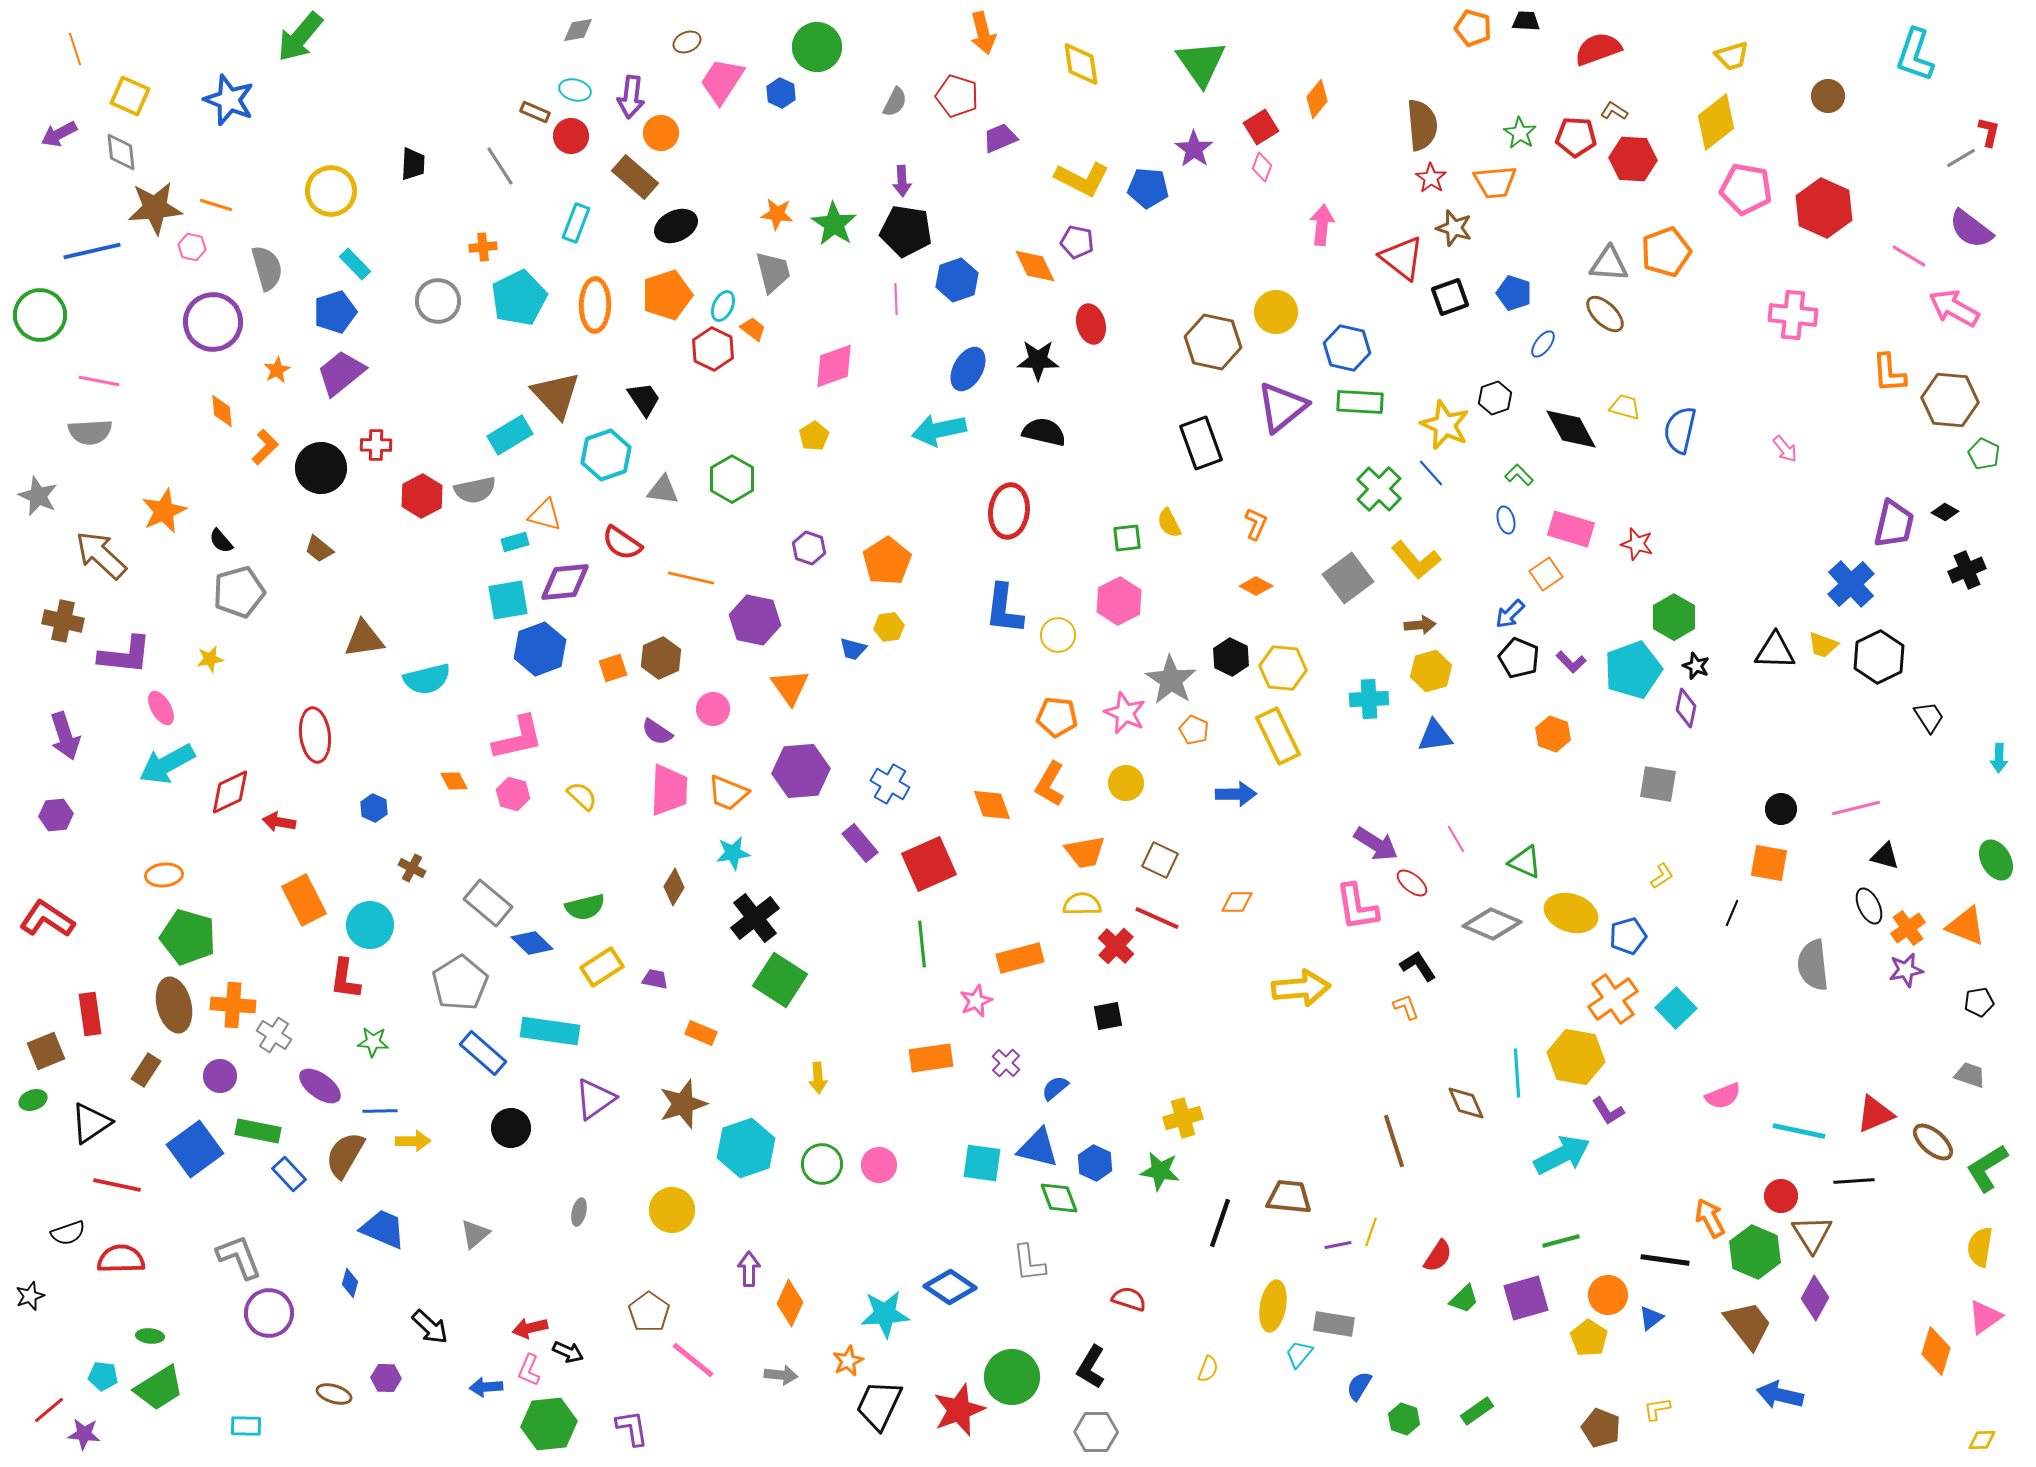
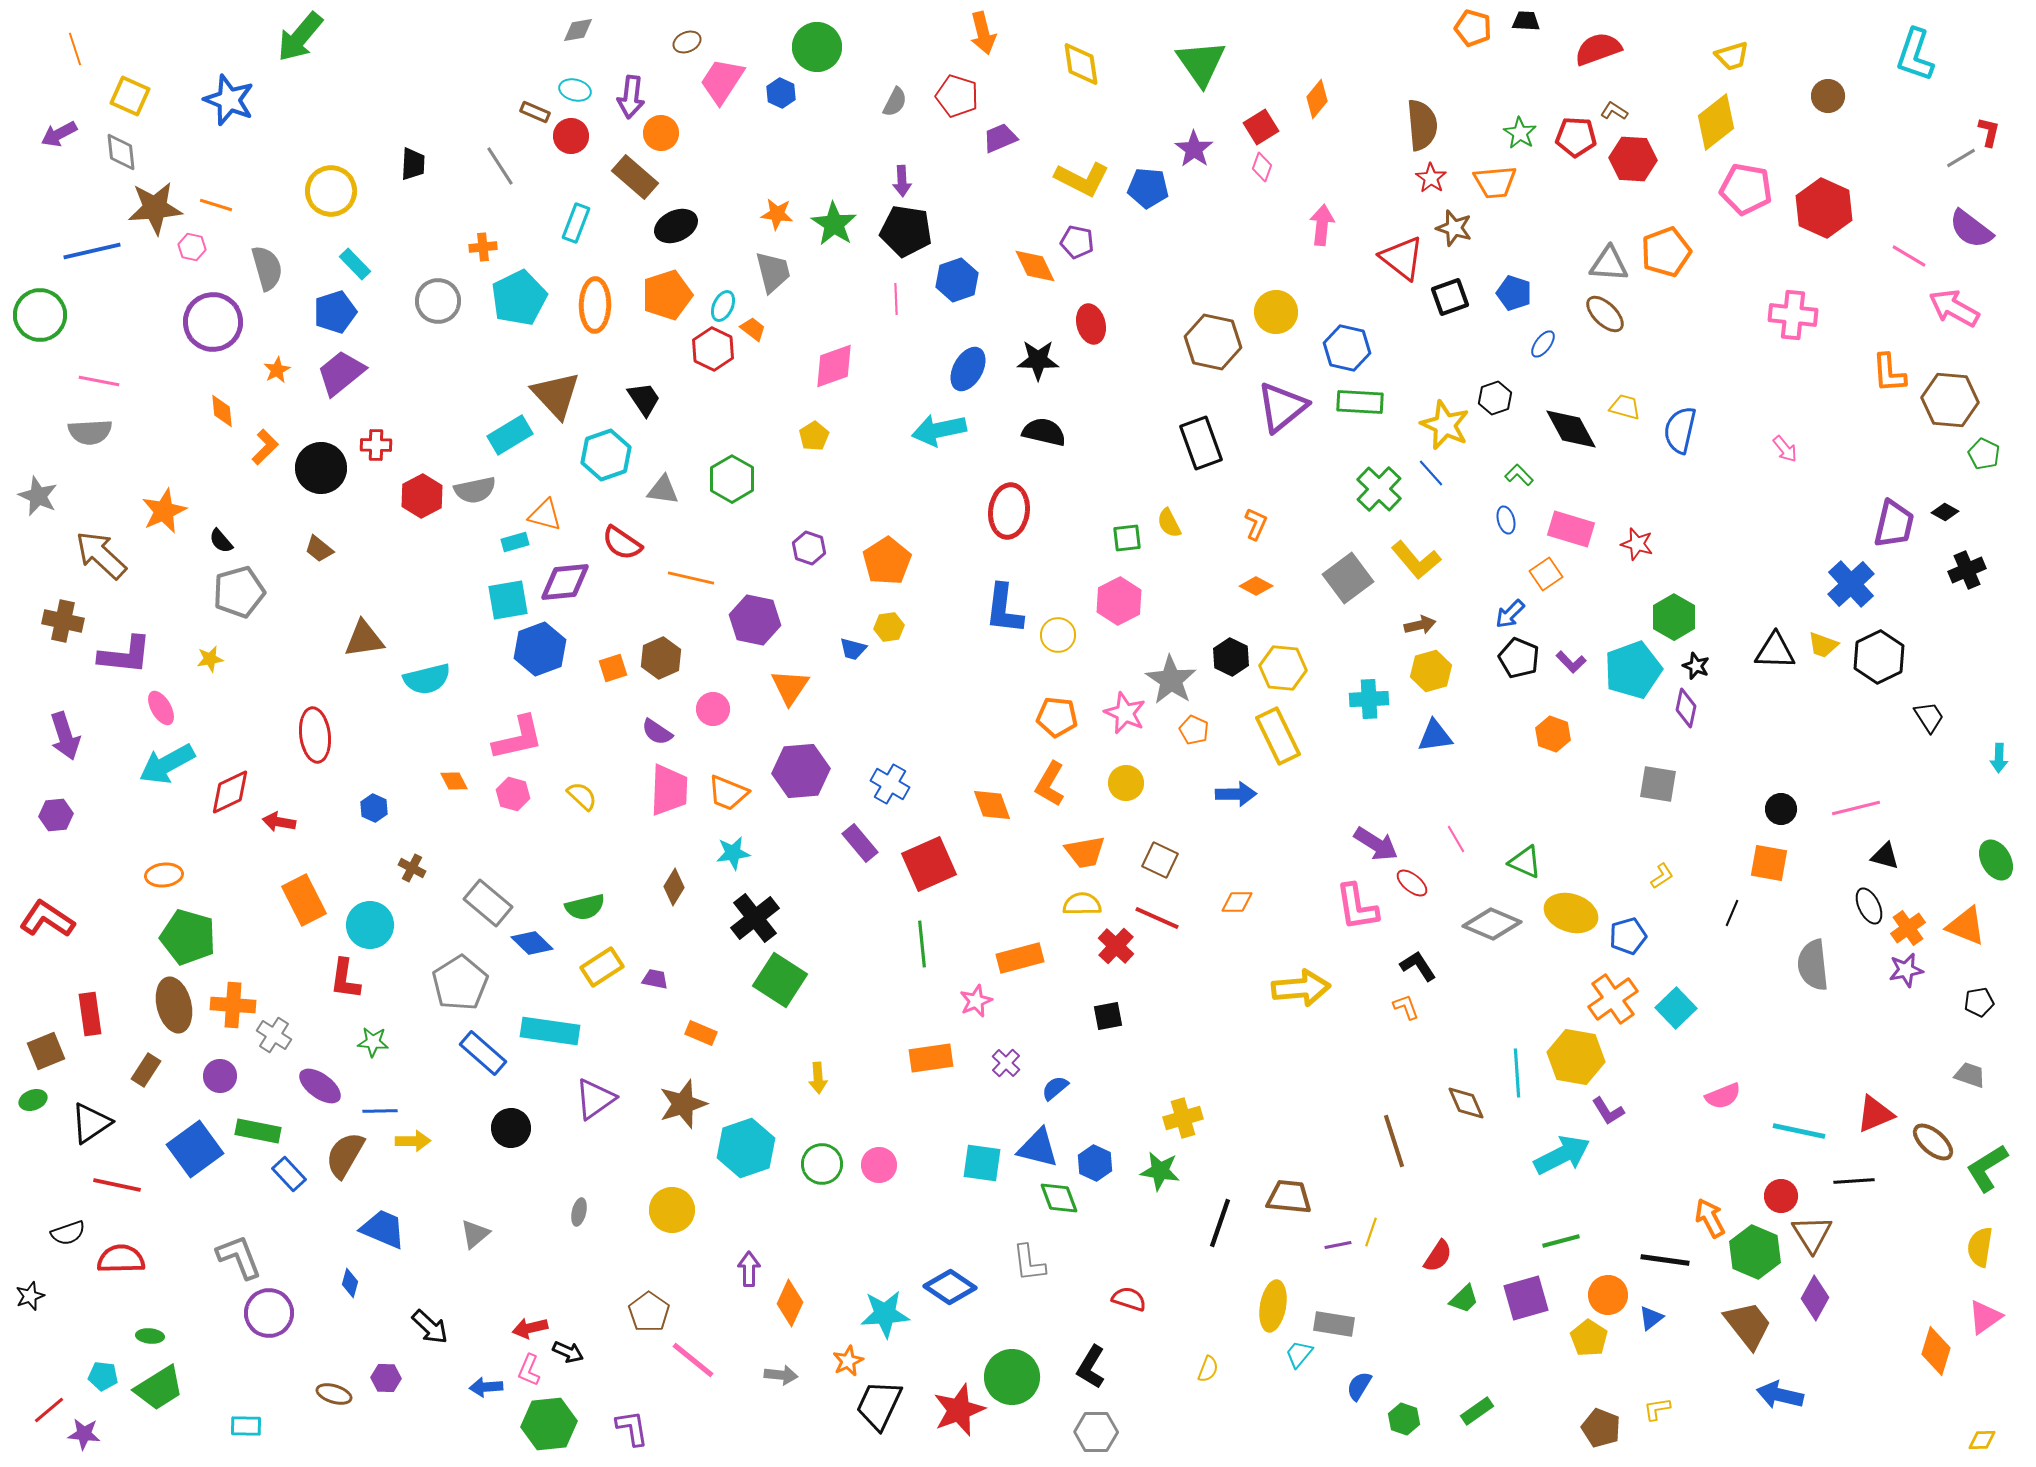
brown arrow at (1420, 625): rotated 8 degrees counterclockwise
orange triangle at (790, 687): rotated 9 degrees clockwise
